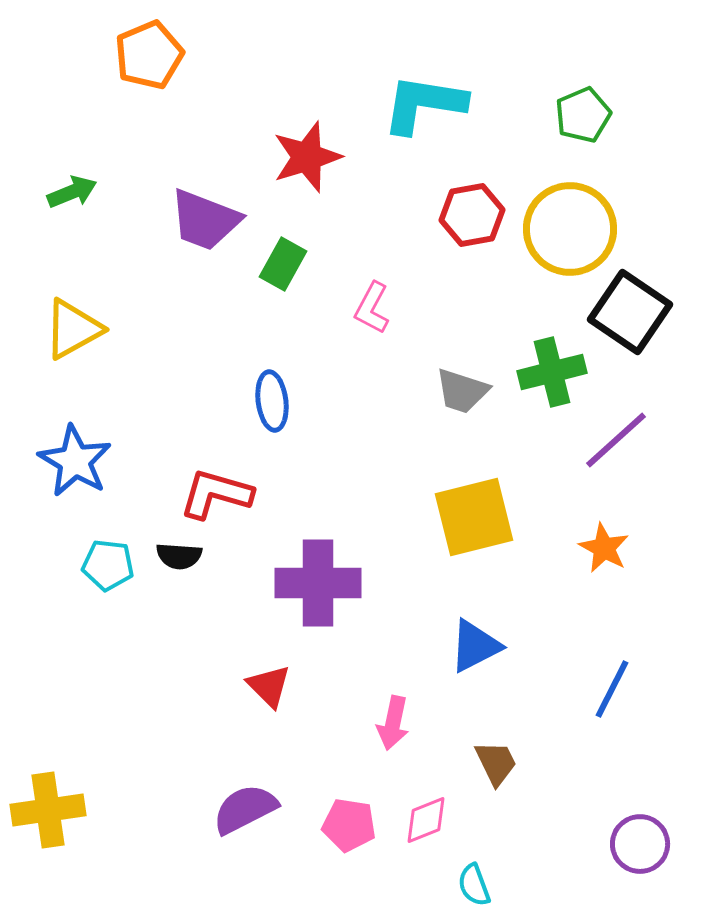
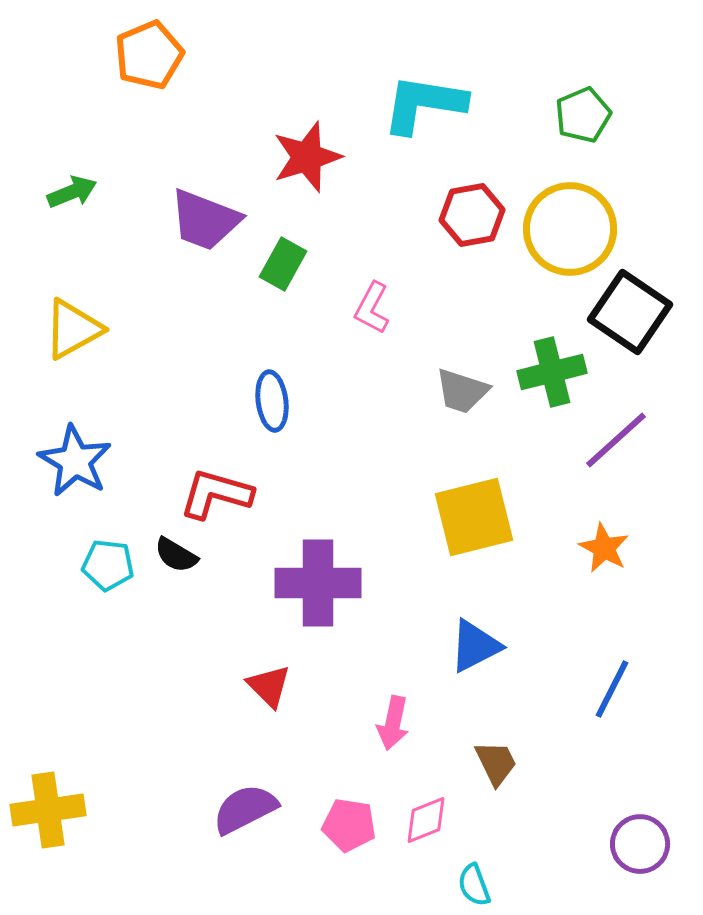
black semicircle: moved 3 px left, 1 px up; rotated 27 degrees clockwise
